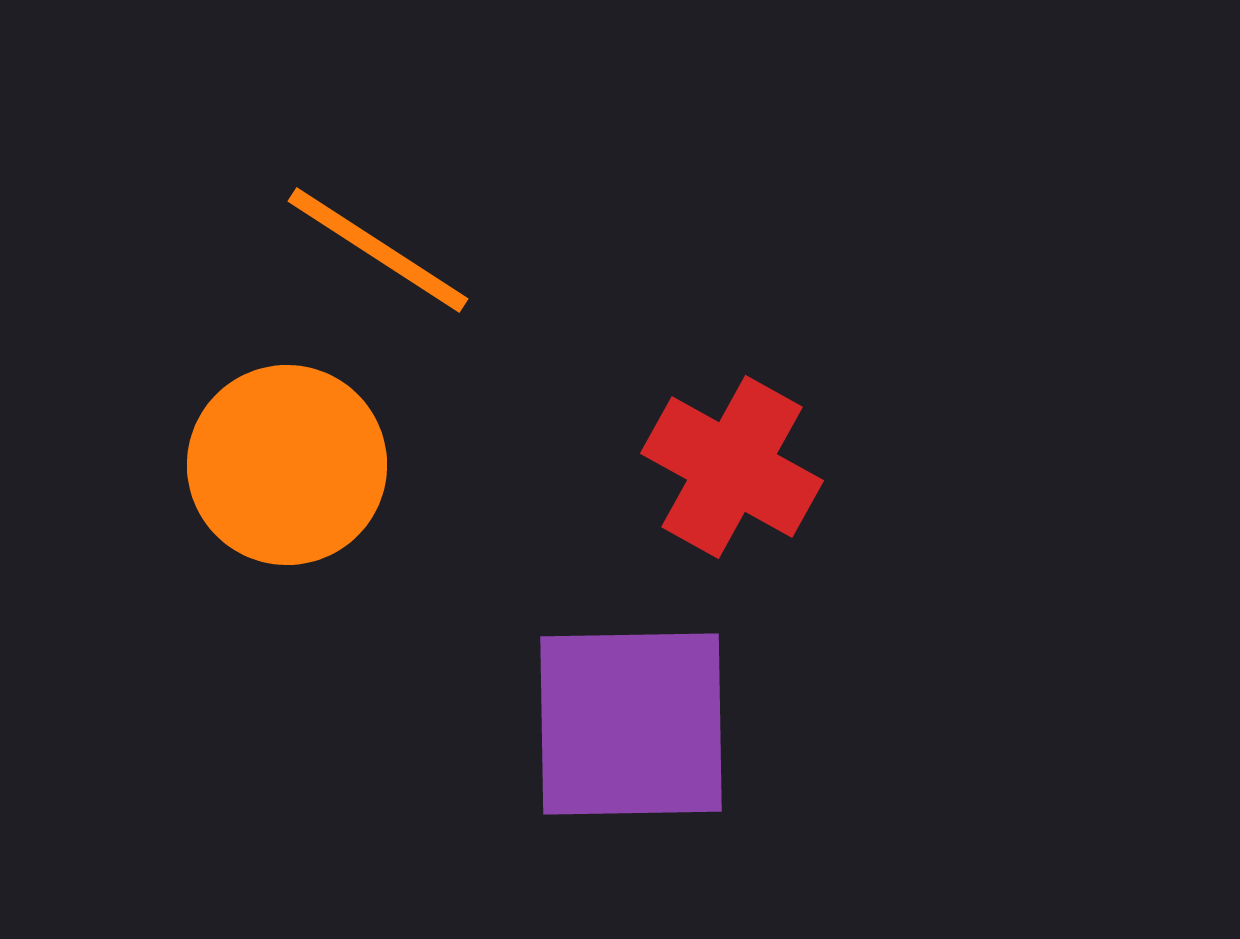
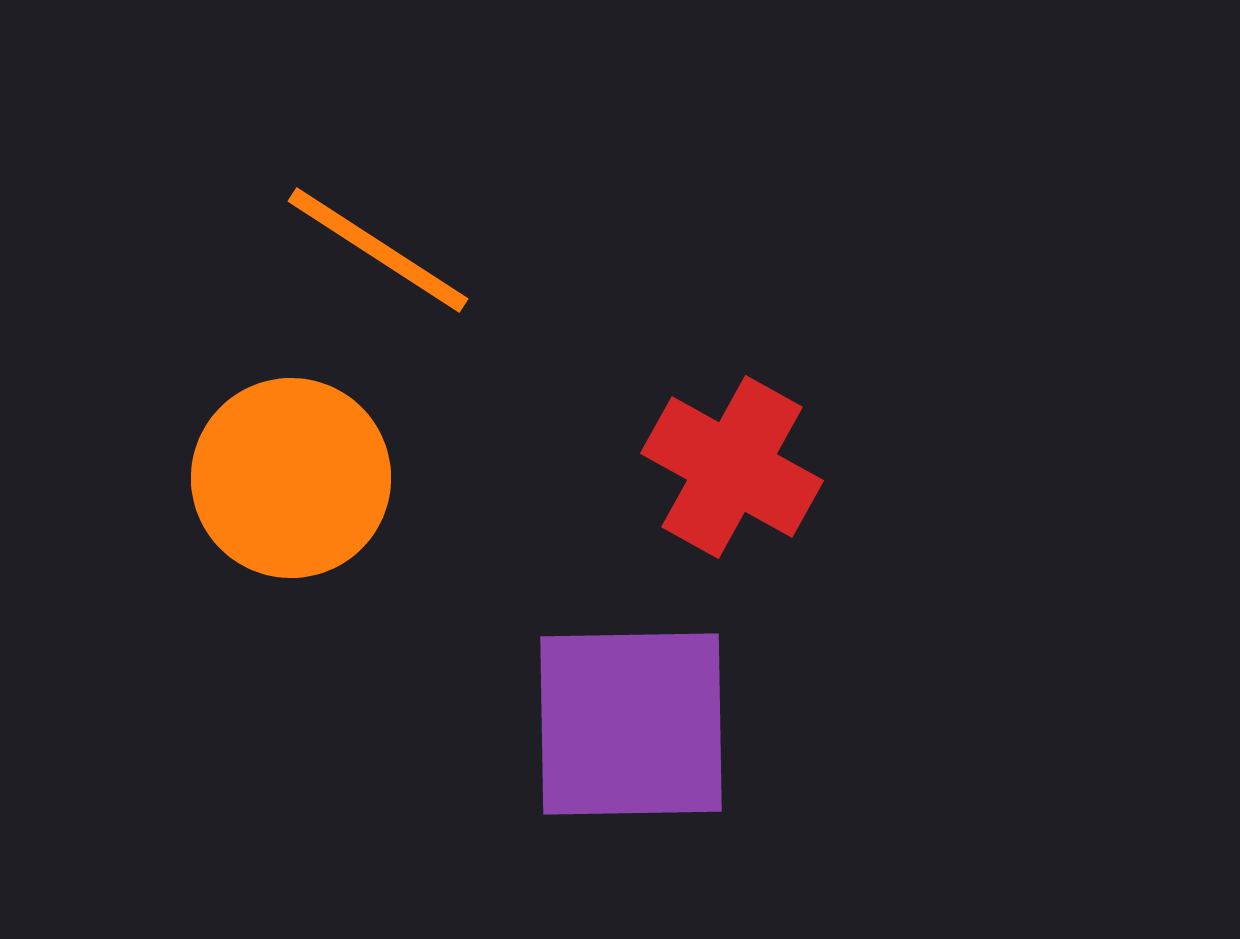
orange circle: moved 4 px right, 13 px down
